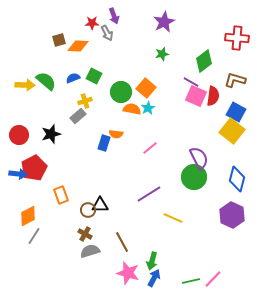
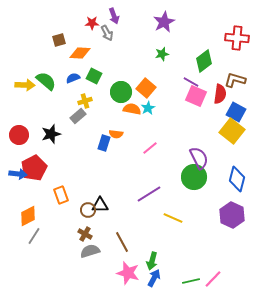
orange diamond at (78, 46): moved 2 px right, 7 px down
red semicircle at (213, 96): moved 7 px right, 2 px up
